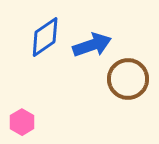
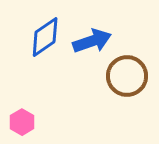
blue arrow: moved 4 px up
brown circle: moved 1 px left, 3 px up
